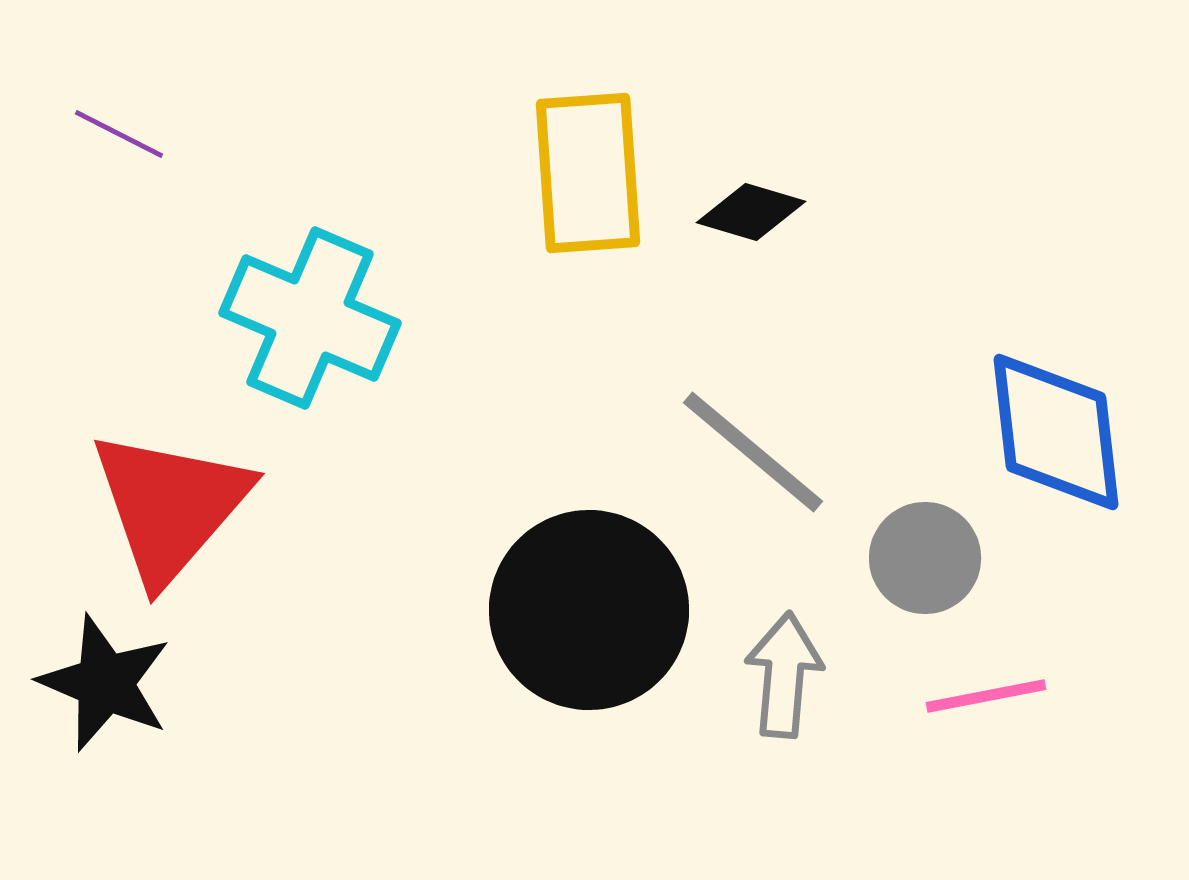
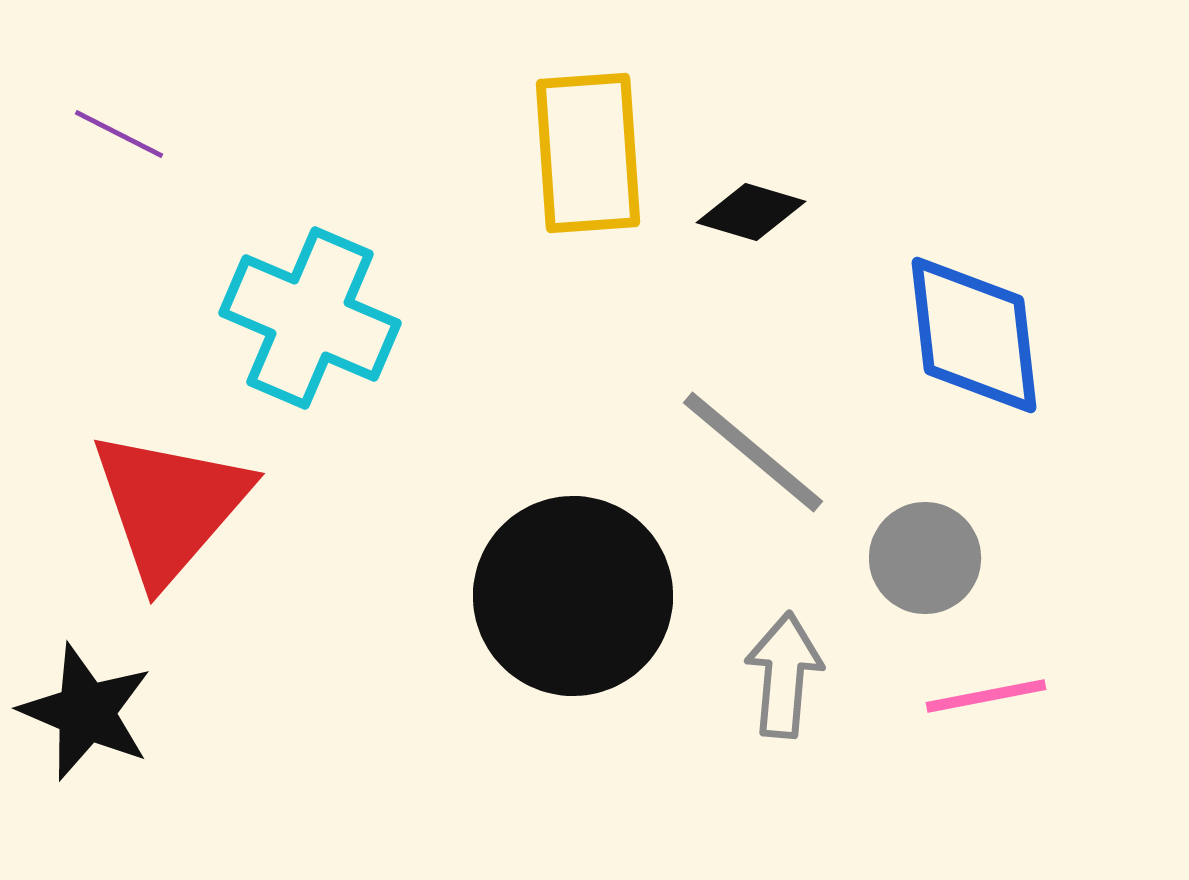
yellow rectangle: moved 20 px up
blue diamond: moved 82 px left, 97 px up
black circle: moved 16 px left, 14 px up
black star: moved 19 px left, 29 px down
